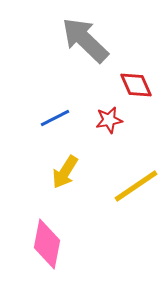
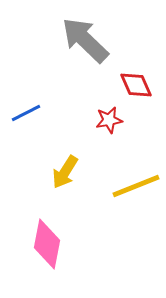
blue line: moved 29 px left, 5 px up
yellow line: rotated 12 degrees clockwise
